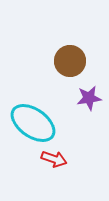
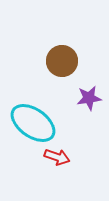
brown circle: moved 8 px left
red arrow: moved 3 px right, 2 px up
